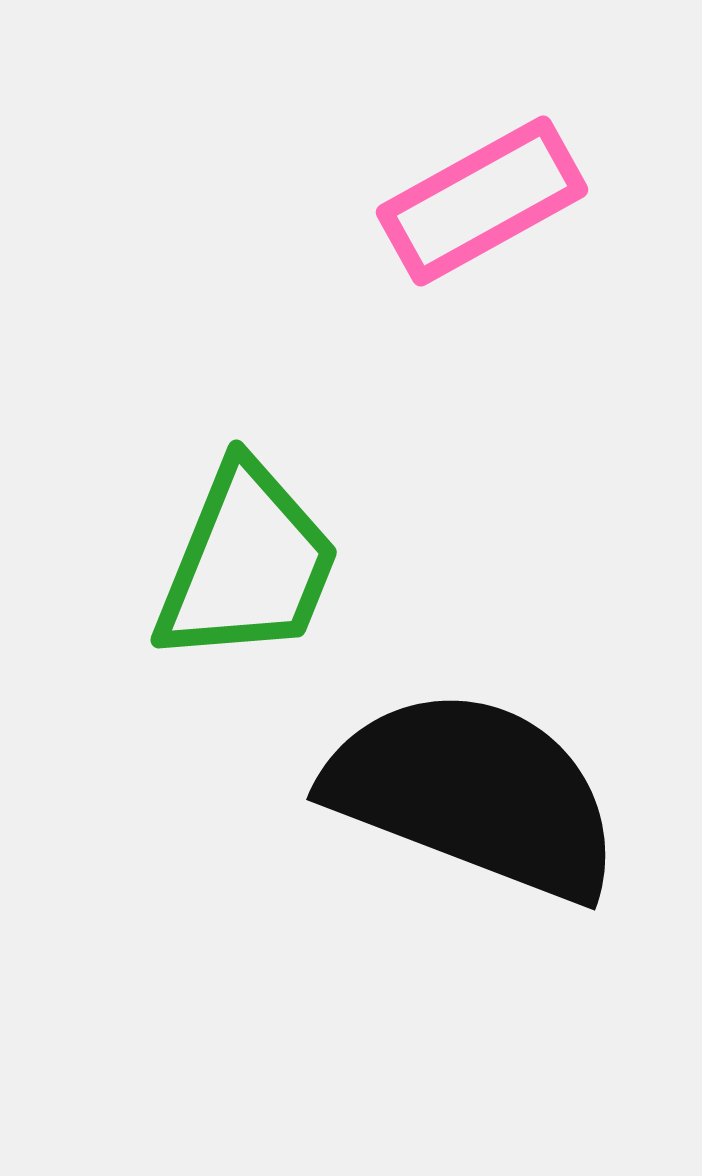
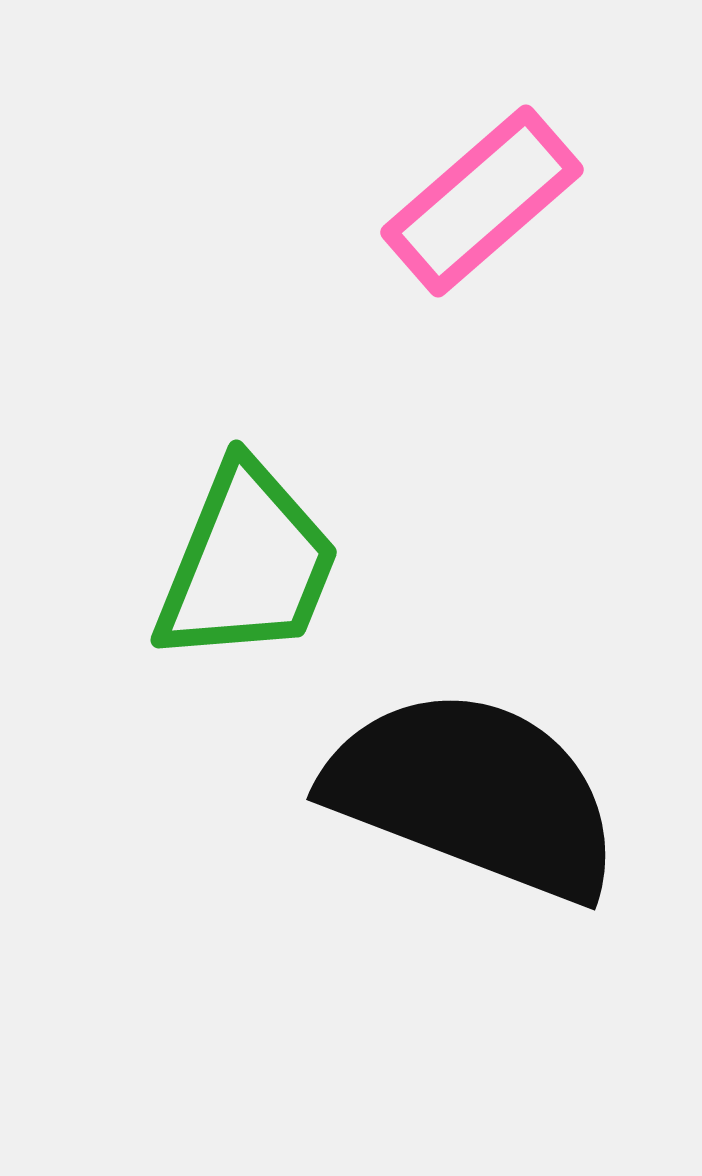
pink rectangle: rotated 12 degrees counterclockwise
